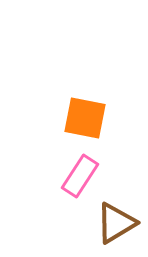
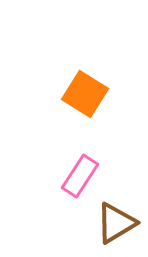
orange square: moved 24 px up; rotated 21 degrees clockwise
